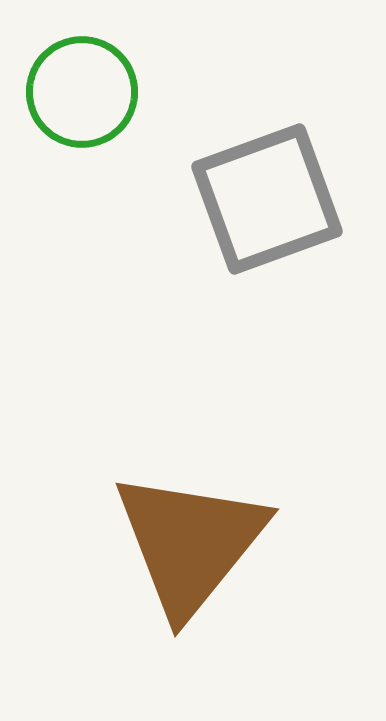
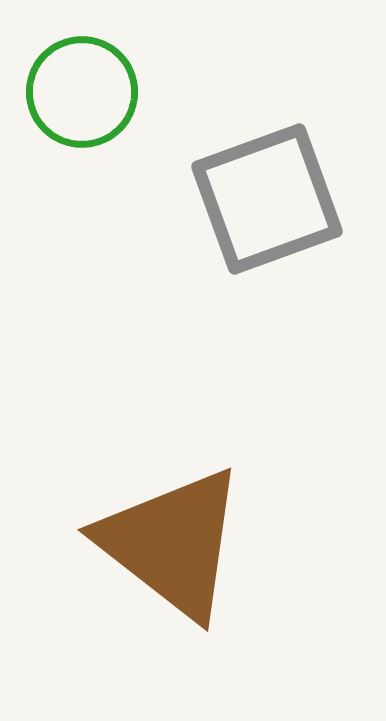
brown triangle: moved 18 px left; rotated 31 degrees counterclockwise
